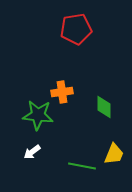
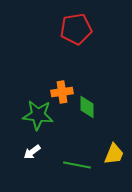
green diamond: moved 17 px left
green line: moved 5 px left, 1 px up
